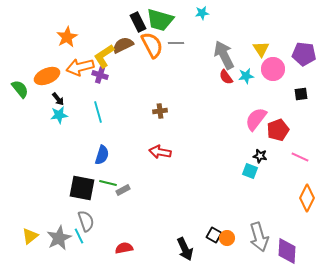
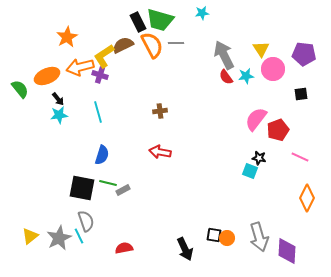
black star at (260, 156): moved 1 px left, 2 px down
black square at (214, 235): rotated 21 degrees counterclockwise
